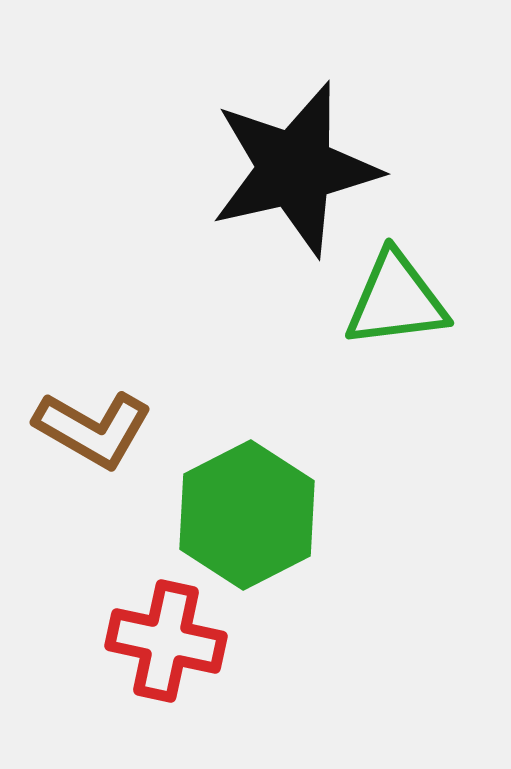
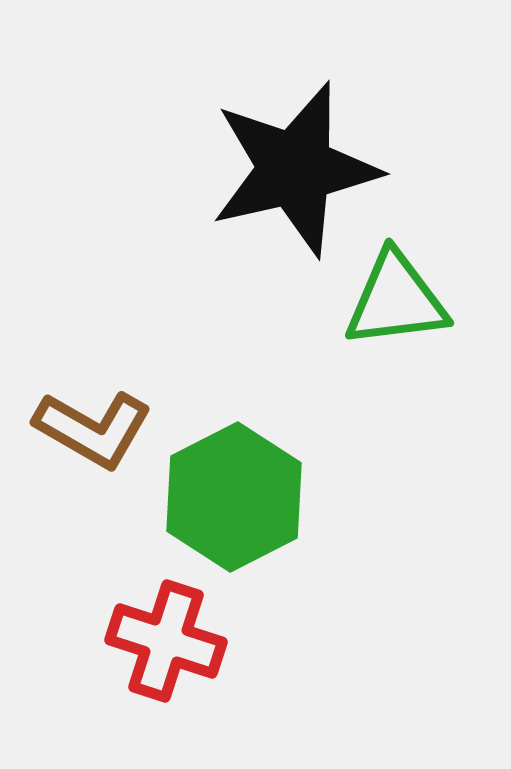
green hexagon: moved 13 px left, 18 px up
red cross: rotated 6 degrees clockwise
